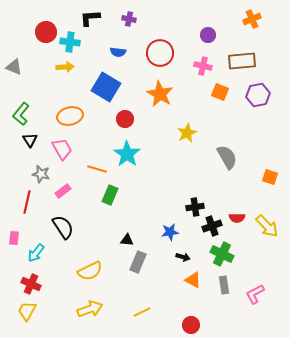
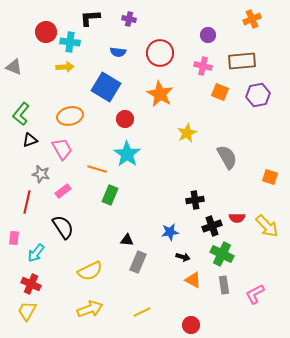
black triangle at (30, 140): rotated 42 degrees clockwise
black cross at (195, 207): moved 7 px up
